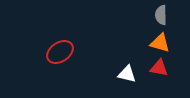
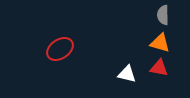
gray semicircle: moved 2 px right
red ellipse: moved 3 px up
